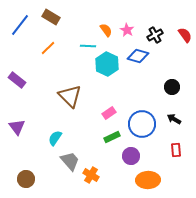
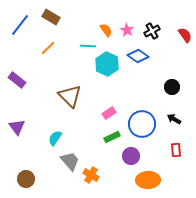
black cross: moved 3 px left, 4 px up
blue diamond: rotated 20 degrees clockwise
